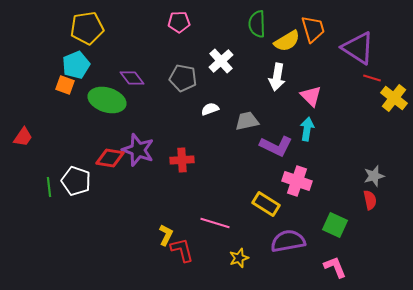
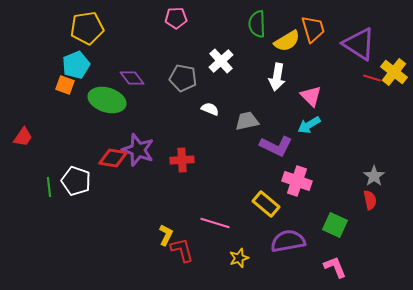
pink pentagon: moved 3 px left, 4 px up
purple triangle: moved 1 px right, 4 px up
yellow cross: moved 26 px up
white semicircle: rotated 42 degrees clockwise
cyan arrow: moved 2 px right, 4 px up; rotated 130 degrees counterclockwise
red diamond: moved 3 px right
gray star: rotated 20 degrees counterclockwise
yellow rectangle: rotated 8 degrees clockwise
